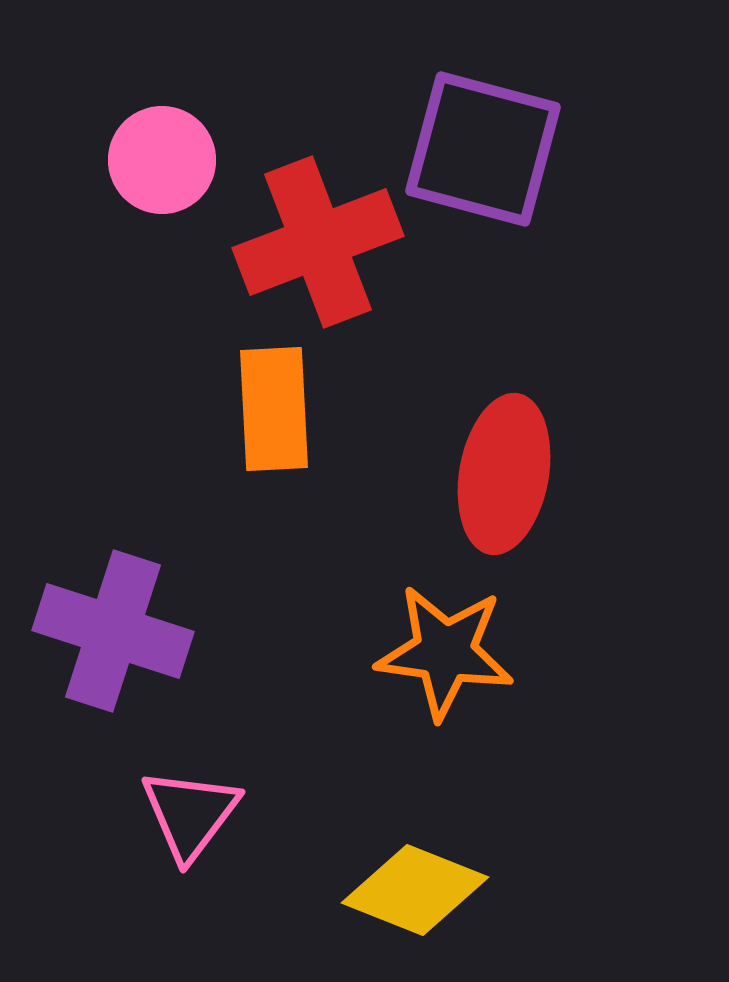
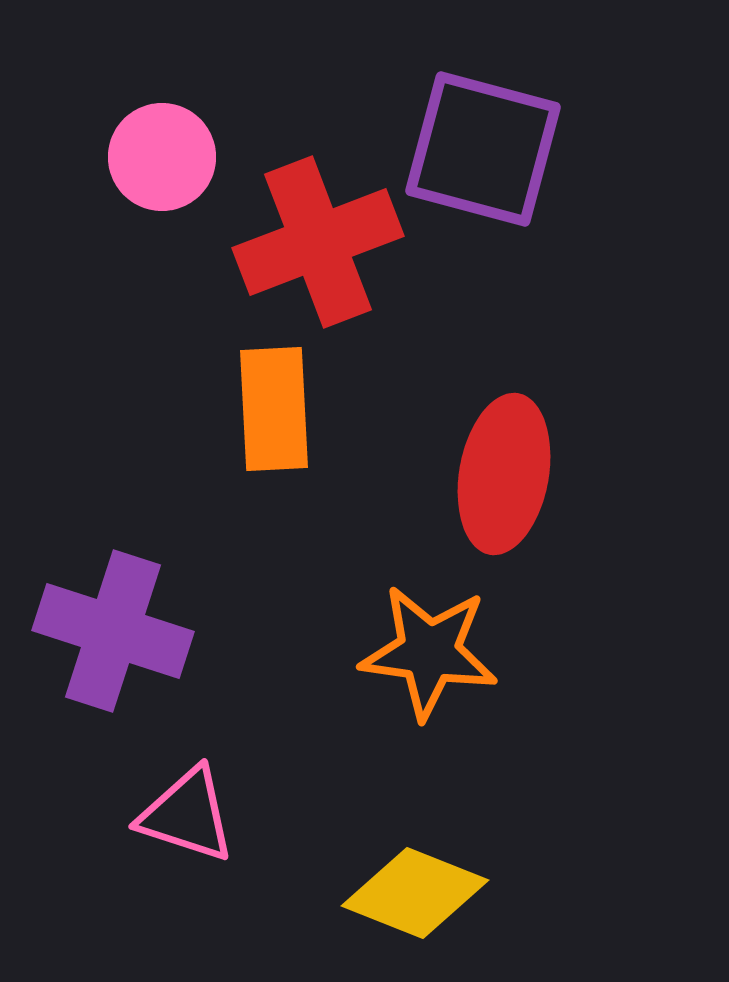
pink circle: moved 3 px up
orange star: moved 16 px left
pink triangle: moved 3 px left, 1 px down; rotated 49 degrees counterclockwise
yellow diamond: moved 3 px down
